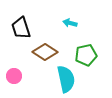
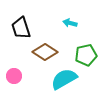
cyan semicircle: moved 2 px left; rotated 108 degrees counterclockwise
